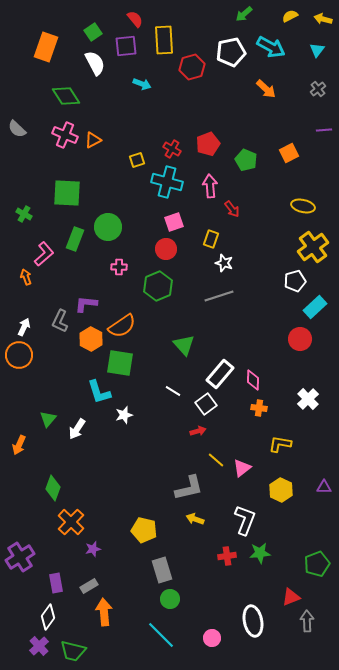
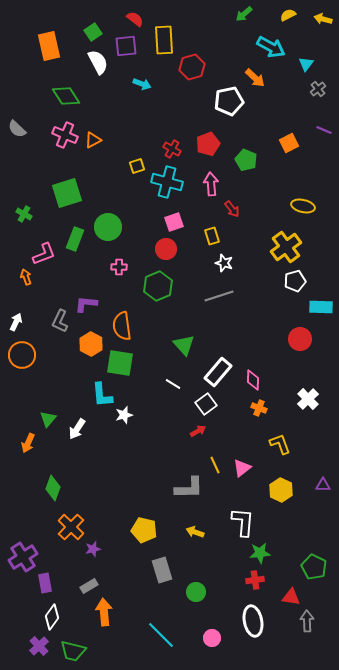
yellow semicircle at (290, 16): moved 2 px left, 1 px up
red semicircle at (135, 19): rotated 12 degrees counterclockwise
orange rectangle at (46, 47): moved 3 px right, 1 px up; rotated 32 degrees counterclockwise
cyan triangle at (317, 50): moved 11 px left, 14 px down
white pentagon at (231, 52): moved 2 px left, 49 px down
white semicircle at (95, 63): moved 3 px right, 1 px up
orange arrow at (266, 89): moved 11 px left, 11 px up
purple line at (324, 130): rotated 28 degrees clockwise
orange square at (289, 153): moved 10 px up
yellow square at (137, 160): moved 6 px down
pink arrow at (210, 186): moved 1 px right, 2 px up
green square at (67, 193): rotated 20 degrees counterclockwise
yellow rectangle at (211, 239): moved 1 px right, 3 px up; rotated 36 degrees counterclockwise
yellow cross at (313, 247): moved 27 px left
pink L-shape at (44, 254): rotated 20 degrees clockwise
cyan rectangle at (315, 307): moved 6 px right; rotated 45 degrees clockwise
orange semicircle at (122, 326): rotated 116 degrees clockwise
white arrow at (24, 327): moved 8 px left, 5 px up
orange hexagon at (91, 339): moved 5 px down
orange circle at (19, 355): moved 3 px right
white rectangle at (220, 374): moved 2 px left, 2 px up
white line at (173, 391): moved 7 px up
cyan L-shape at (99, 392): moved 3 px right, 3 px down; rotated 12 degrees clockwise
orange cross at (259, 408): rotated 14 degrees clockwise
red arrow at (198, 431): rotated 14 degrees counterclockwise
yellow L-shape at (280, 444): rotated 60 degrees clockwise
orange arrow at (19, 445): moved 9 px right, 2 px up
yellow line at (216, 460): moved 1 px left, 5 px down; rotated 24 degrees clockwise
purple triangle at (324, 487): moved 1 px left, 2 px up
gray L-shape at (189, 488): rotated 12 degrees clockwise
yellow arrow at (195, 519): moved 13 px down
white L-shape at (245, 520): moved 2 px left, 2 px down; rotated 16 degrees counterclockwise
orange cross at (71, 522): moved 5 px down
red cross at (227, 556): moved 28 px right, 24 px down
purple cross at (20, 557): moved 3 px right
green pentagon at (317, 564): moved 3 px left, 3 px down; rotated 25 degrees counterclockwise
purple rectangle at (56, 583): moved 11 px left
red triangle at (291, 597): rotated 30 degrees clockwise
green circle at (170, 599): moved 26 px right, 7 px up
white diamond at (48, 617): moved 4 px right
